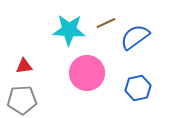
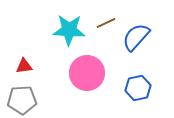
blue semicircle: moved 1 px right; rotated 12 degrees counterclockwise
